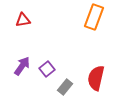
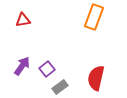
gray rectangle: moved 5 px left; rotated 14 degrees clockwise
